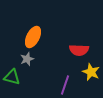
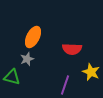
red semicircle: moved 7 px left, 1 px up
